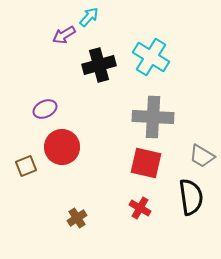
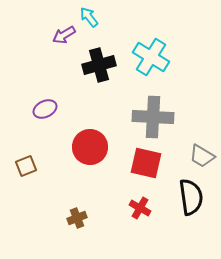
cyan arrow: rotated 80 degrees counterclockwise
red circle: moved 28 px right
brown cross: rotated 12 degrees clockwise
